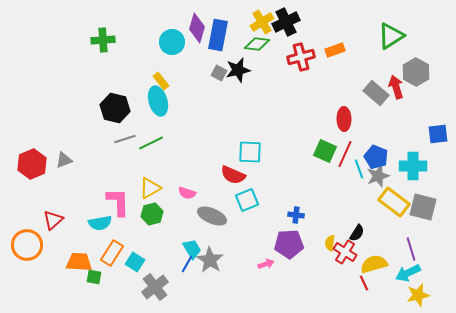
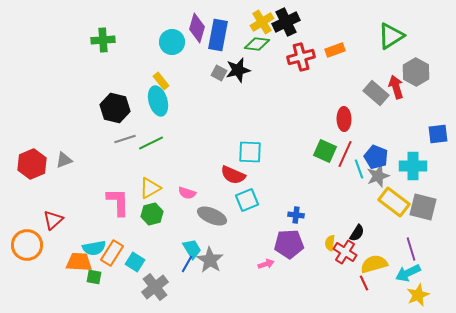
cyan semicircle at (100, 223): moved 6 px left, 25 px down
yellow star at (418, 295): rotated 10 degrees counterclockwise
